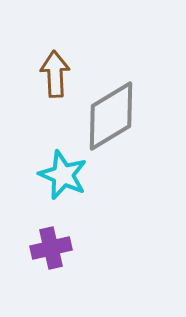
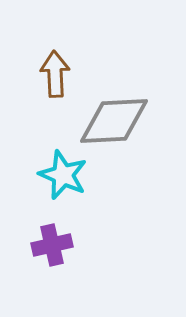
gray diamond: moved 3 px right, 5 px down; rotated 28 degrees clockwise
purple cross: moved 1 px right, 3 px up
